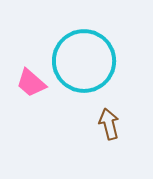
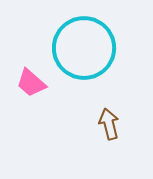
cyan circle: moved 13 px up
